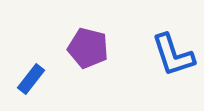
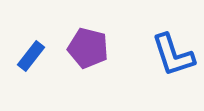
blue rectangle: moved 23 px up
